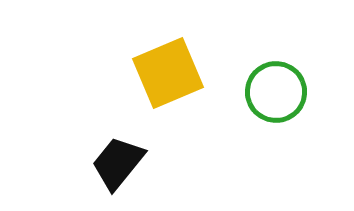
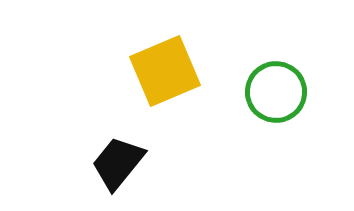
yellow square: moved 3 px left, 2 px up
